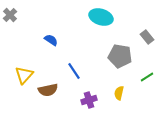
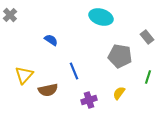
blue line: rotated 12 degrees clockwise
green line: moved 1 px right; rotated 40 degrees counterclockwise
yellow semicircle: rotated 24 degrees clockwise
